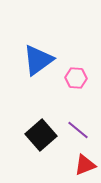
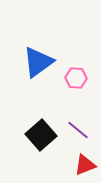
blue triangle: moved 2 px down
